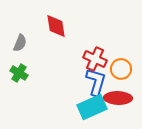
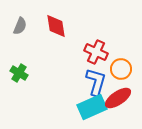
gray semicircle: moved 17 px up
red cross: moved 1 px right, 7 px up
red ellipse: rotated 36 degrees counterclockwise
